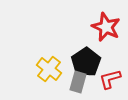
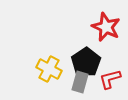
yellow cross: rotated 10 degrees counterclockwise
gray rectangle: moved 2 px right
